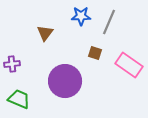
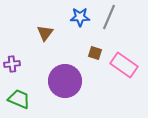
blue star: moved 1 px left, 1 px down
gray line: moved 5 px up
pink rectangle: moved 5 px left
